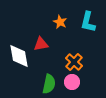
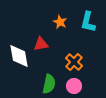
pink circle: moved 2 px right, 4 px down
